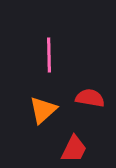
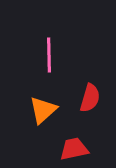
red semicircle: rotated 96 degrees clockwise
red trapezoid: rotated 128 degrees counterclockwise
